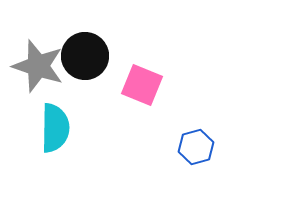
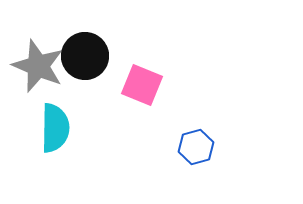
gray star: rotated 4 degrees clockwise
